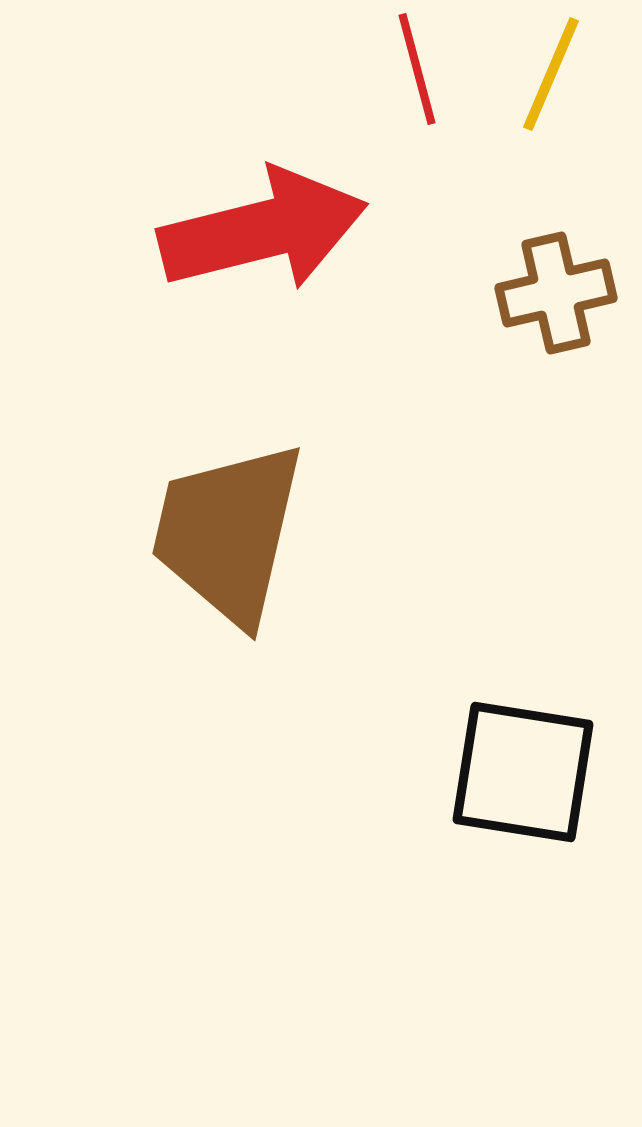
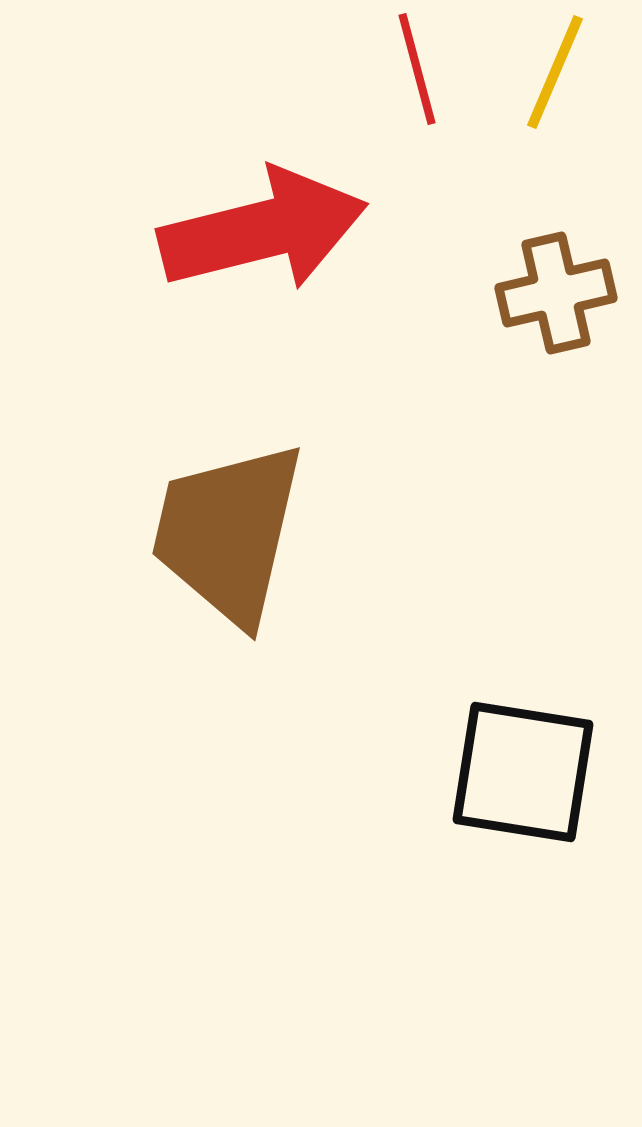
yellow line: moved 4 px right, 2 px up
